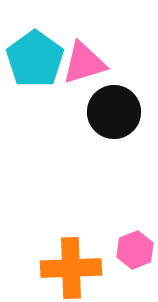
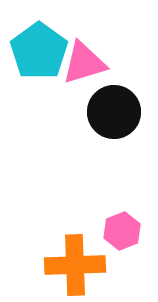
cyan pentagon: moved 4 px right, 8 px up
pink hexagon: moved 13 px left, 19 px up
orange cross: moved 4 px right, 3 px up
